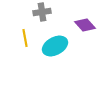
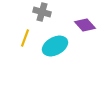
gray cross: rotated 24 degrees clockwise
yellow line: rotated 30 degrees clockwise
